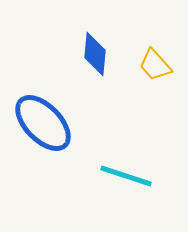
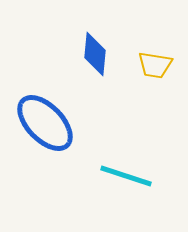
yellow trapezoid: rotated 39 degrees counterclockwise
blue ellipse: moved 2 px right
